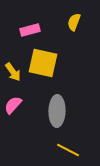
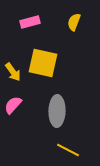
pink rectangle: moved 8 px up
